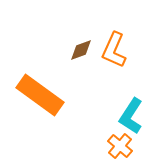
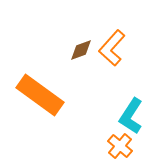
orange L-shape: moved 2 px left, 2 px up; rotated 18 degrees clockwise
